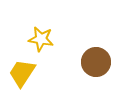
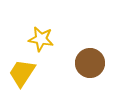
brown circle: moved 6 px left, 1 px down
